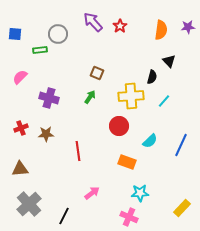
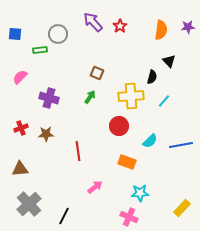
blue line: rotated 55 degrees clockwise
pink arrow: moved 3 px right, 6 px up
